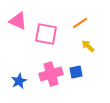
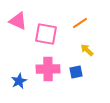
yellow arrow: moved 1 px left, 4 px down
pink cross: moved 3 px left, 5 px up; rotated 15 degrees clockwise
